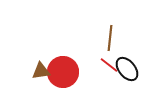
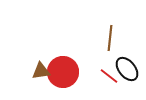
red line: moved 11 px down
